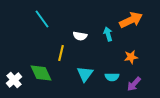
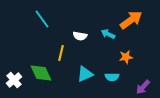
orange arrow: rotated 10 degrees counterclockwise
cyan arrow: rotated 48 degrees counterclockwise
orange star: moved 5 px left
cyan triangle: rotated 30 degrees clockwise
purple arrow: moved 9 px right, 3 px down
